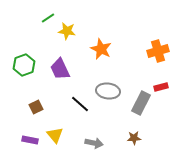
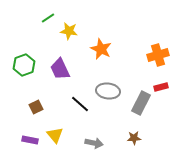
yellow star: moved 2 px right
orange cross: moved 4 px down
